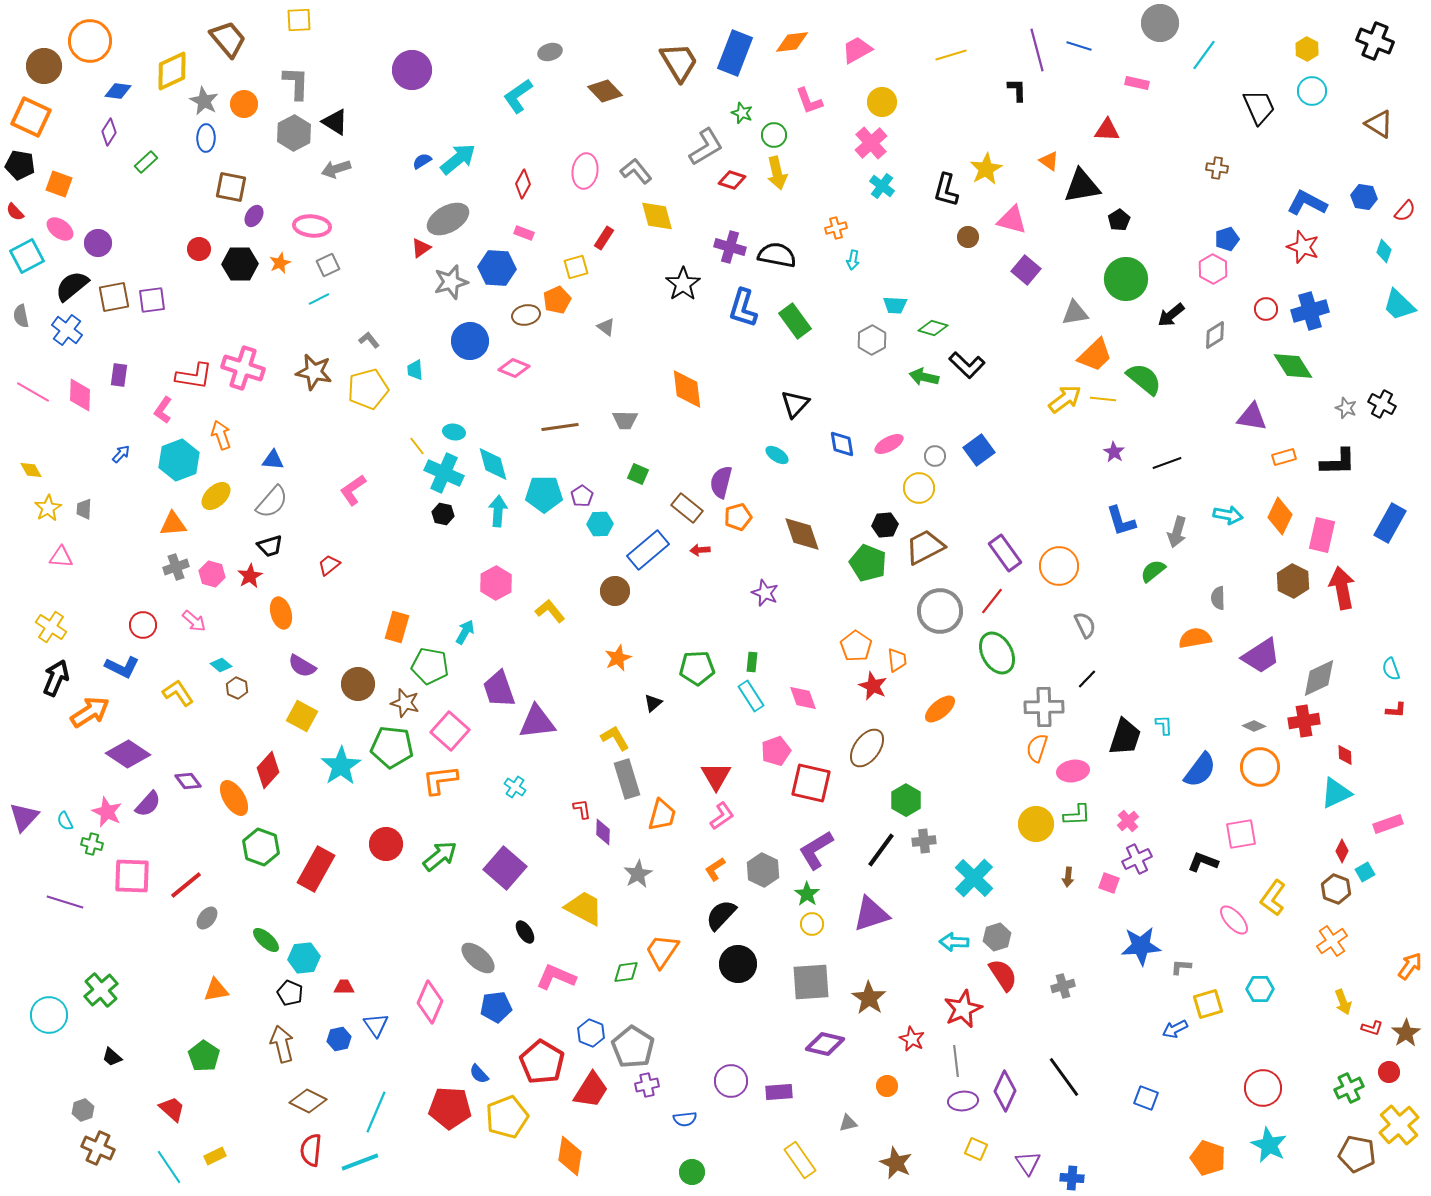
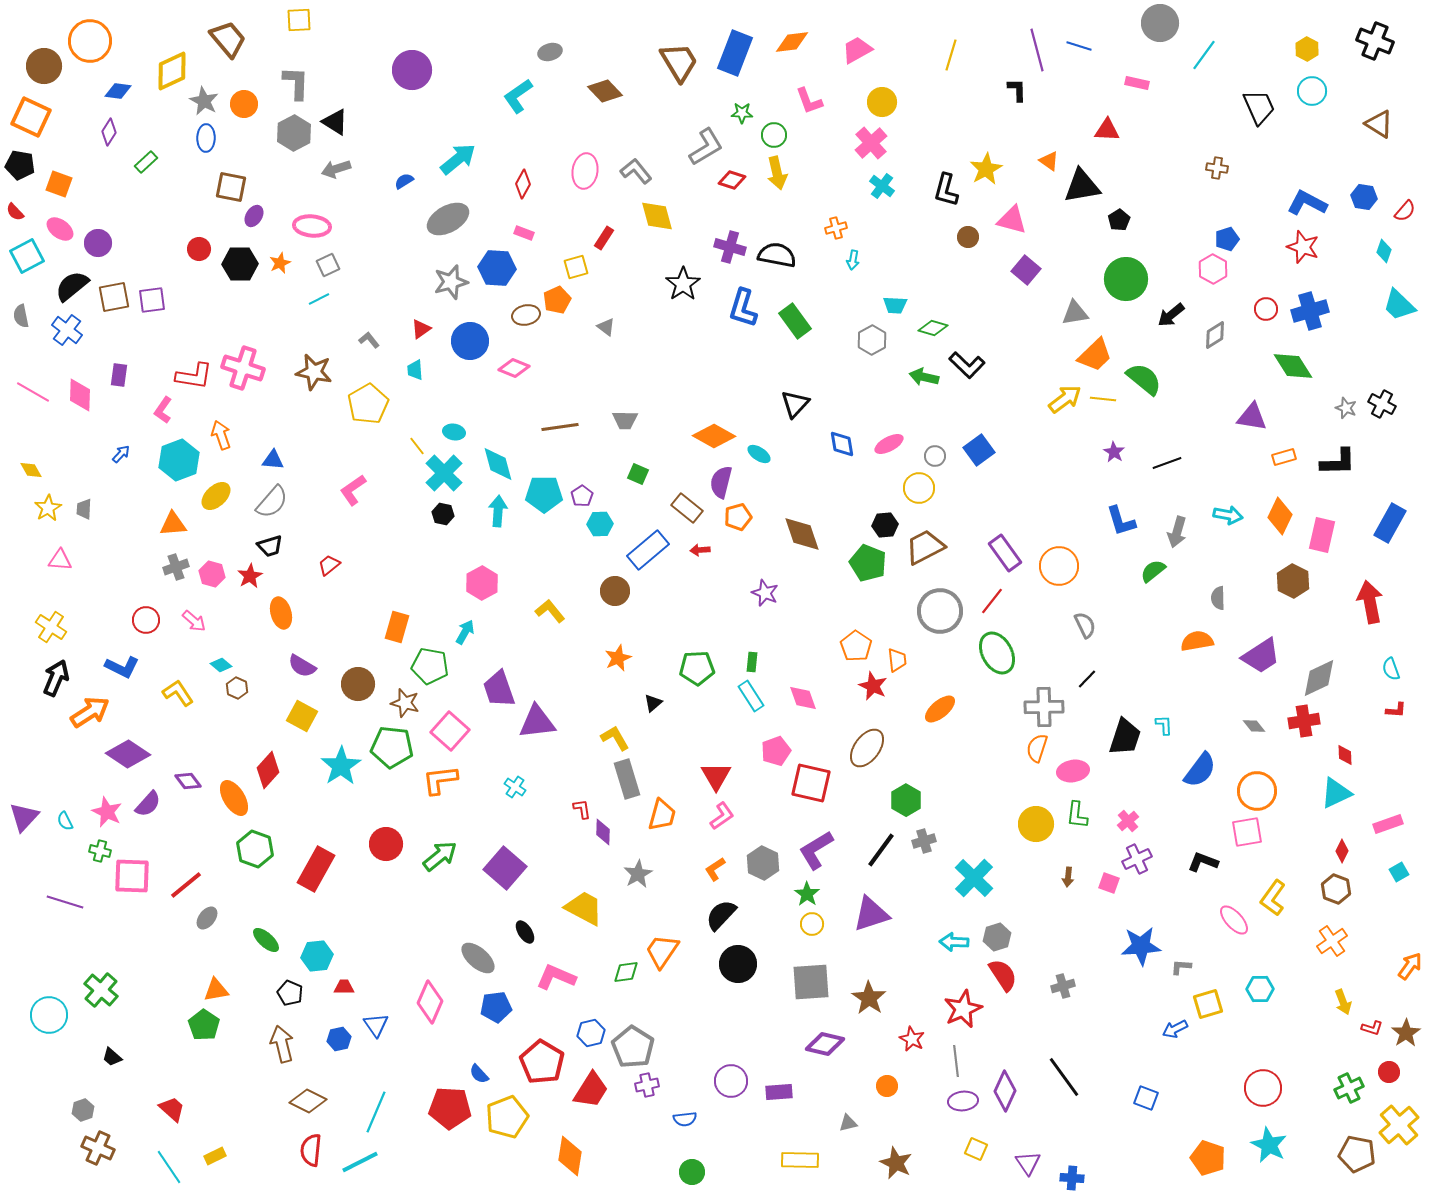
yellow line at (951, 55): rotated 56 degrees counterclockwise
green star at (742, 113): rotated 20 degrees counterclockwise
blue semicircle at (422, 161): moved 18 px left, 20 px down
red triangle at (421, 248): moved 81 px down
yellow pentagon at (368, 389): moved 15 px down; rotated 15 degrees counterclockwise
orange diamond at (687, 389): moved 27 px right, 47 px down; rotated 54 degrees counterclockwise
cyan ellipse at (777, 455): moved 18 px left, 1 px up
cyan diamond at (493, 464): moved 5 px right
cyan cross at (444, 473): rotated 21 degrees clockwise
pink triangle at (61, 557): moved 1 px left, 3 px down
pink hexagon at (496, 583): moved 14 px left
red arrow at (1342, 588): moved 28 px right, 14 px down
red circle at (143, 625): moved 3 px right, 5 px up
orange semicircle at (1195, 638): moved 2 px right, 3 px down
gray diamond at (1254, 726): rotated 25 degrees clockwise
orange circle at (1260, 767): moved 3 px left, 24 px down
green L-shape at (1077, 815): rotated 100 degrees clockwise
pink square at (1241, 834): moved 6 px right, 2 px up
gray cross at (924, 841): rotated 10 degrees counterclockwise
green cross at (92, 844): moved 8 px right, 7 px down
green hexagon at (261, 847): moved 6 px left, 2 px down
gray hexagon at (763, 870): moved 7 px up
cyan square at (1365, 872): moved 34 px right
cyan hexagon at (304, 958): moved 13 px right, 2 px up
green cross at (101, 990): rotated 8 degrees counterclockwise
blue hexagon at (591, 1033): rotated 24 degrees clockwise
green pentagon at (204, 1056): moved 31 px up
yellow rectangle at (800, 1160): rotated 54 degrees counterclockwise
cyan line at (360, 1162): rotated 6 degrees counterclockwise
